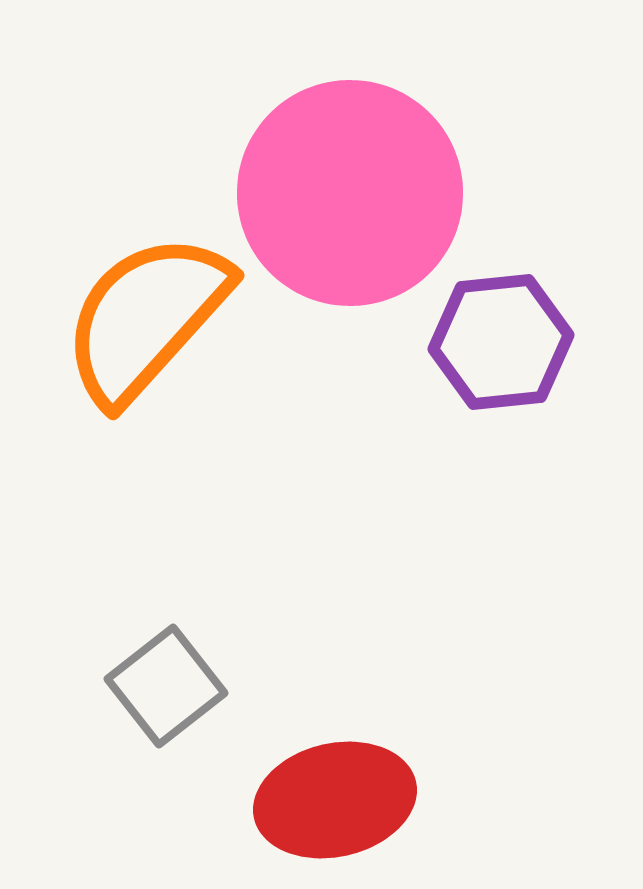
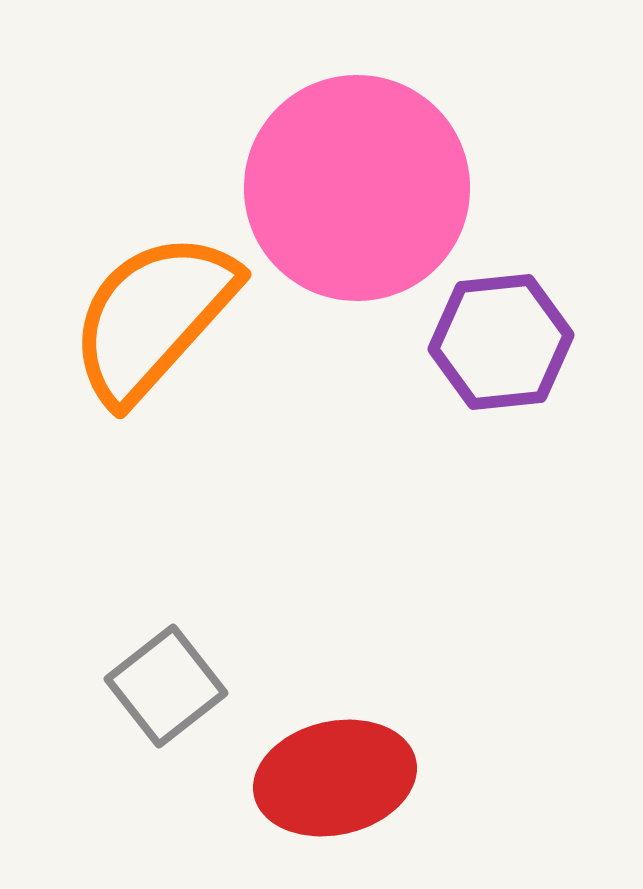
pink circle: moved 7 px right, 5 px up
orange semicircle: moved 7 px right, 1 px up
red ellipse: moved 22 px up
